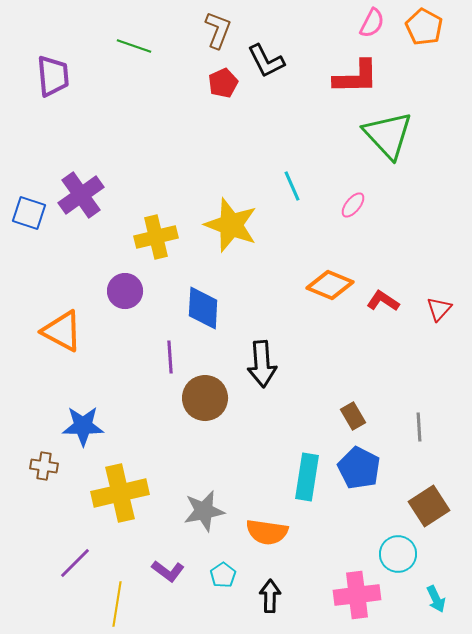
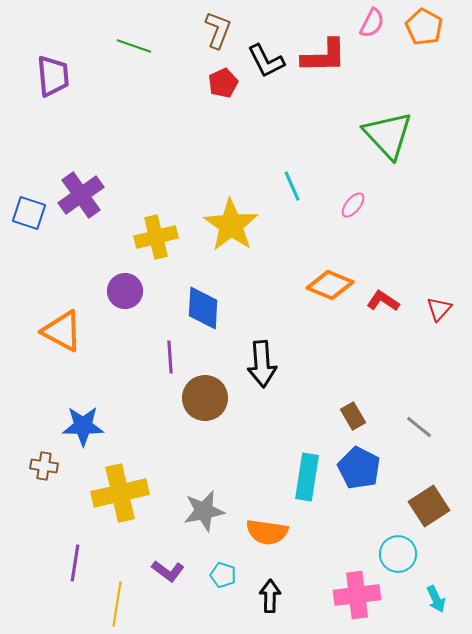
red L-shape at (356, 77): moved 32 px left, 21 px up
yellow star at (231, 225): rotated 14 degrees clockwise
gray line at (419, 427): rotated 48 degrees counterclockwise
purple line at (75, 563): rotated 36 degrees counterclockwise
cyan pentagon at (223, 575): rotated 20 degrees counterclockwise
